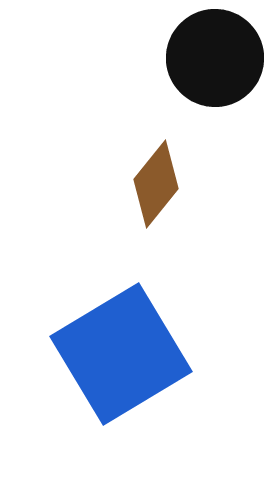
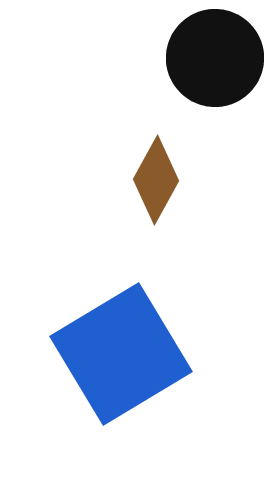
brown diamond: moved 4 px up; rotated 10 degrees counterclockwise
